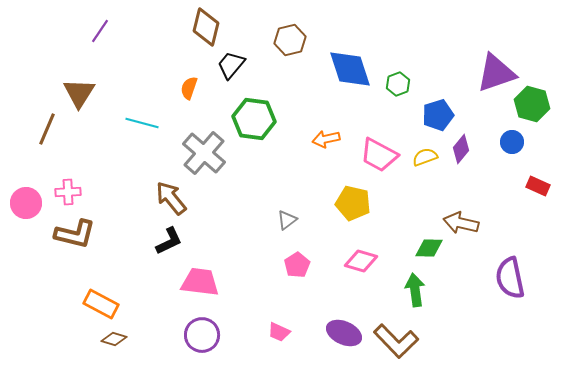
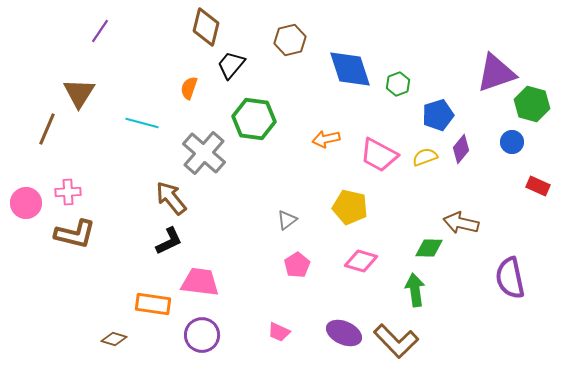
yellow pentagon at (353, 203): moved 3 px left, 4 px down
orange rectangle at (101, 304): moved 52 px right; rotated 20 degrees counterclockwise
